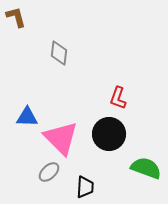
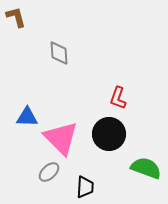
gray diamond: rotated 10 degrees counterclockwise
